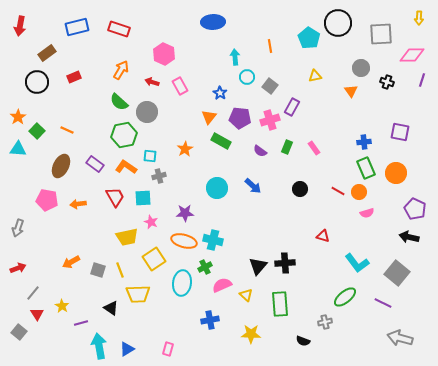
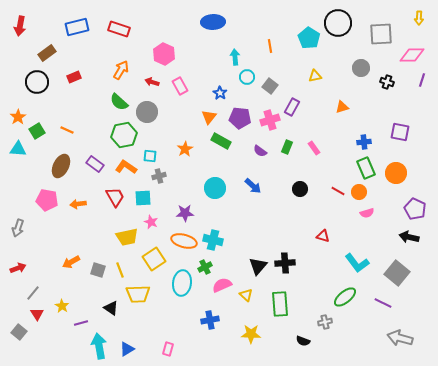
orange triangle at (351, 91): moved 9 px left, 16 px down; rotated 48 degrees clockwise
green square at (37, 131): rotated 14 degrees clockwise
cyan circle at (217, 188): moved 2 px left
